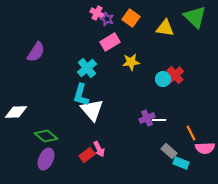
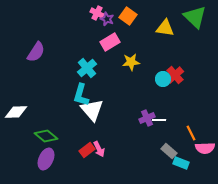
orange square: moved 3 px left, 2 px up
red rectangle: moved 5 px up
